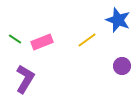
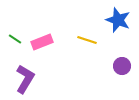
yellow line: rotated 54 degrees clockwise
